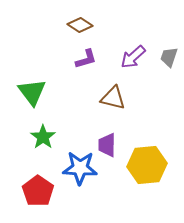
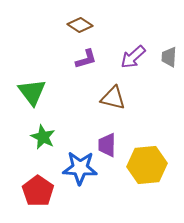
gray trapezoid: rotated 15 degrees counterclockwise
green star: rotated 10 degrees counterclockwise
